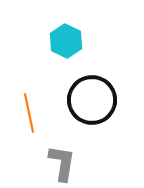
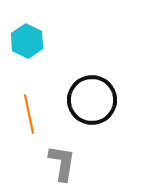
cyan hexagon: moved 39 px left
orange line: moved 1 px down
